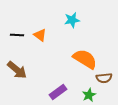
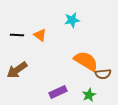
orange semicircle: moved 1 px right, 2 px down
brown arrow: rotated 105 degrees clockwise
brown semicircle: moved 1 px left, 4 px up
purple rectangle: rotated 12 degrees clockwise
